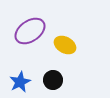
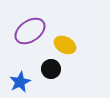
black circle: moved 2 px left, 11 px up
